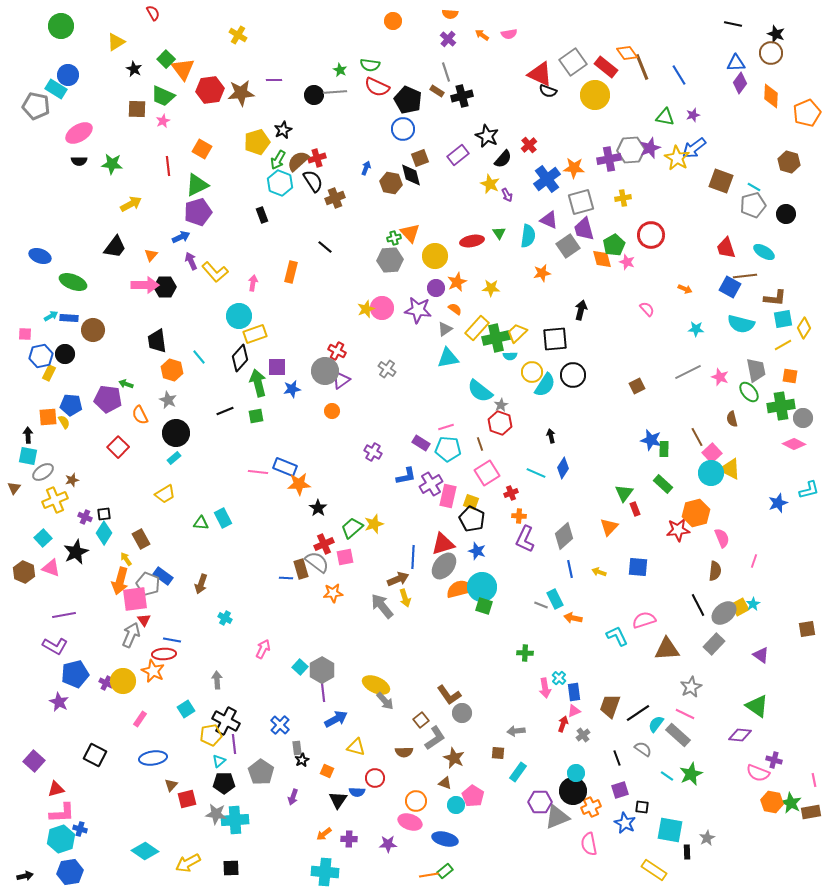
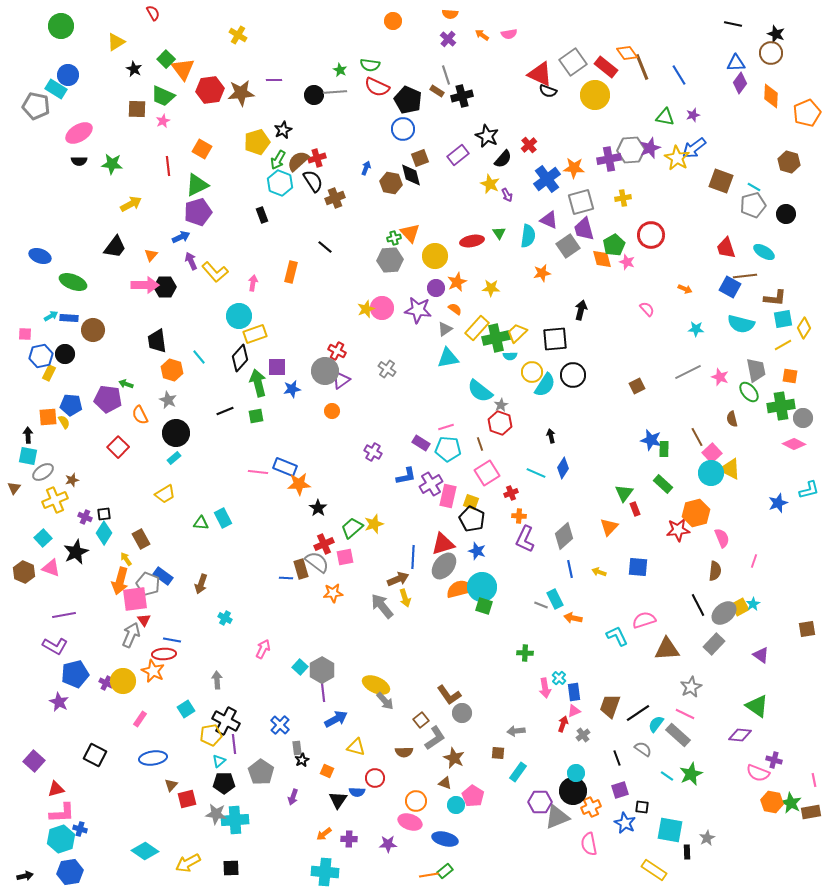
gray line at (446, 72): moved 3 px down
